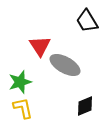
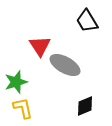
green star: moved 4 px left
